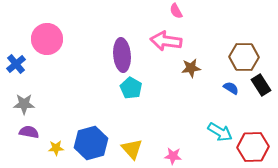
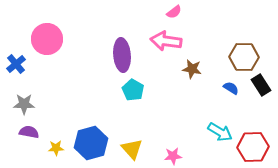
pink semicircle: moved 2 px left, 1 px down; rotated 98 degrees counterclockwise
brown star: moved 1 px right, 1 px down; rotated 18 degrees clockwise
cyan pentagon: moved 2 px right, 2 px down
pink star: rotated 12 degrees counterclockwise
